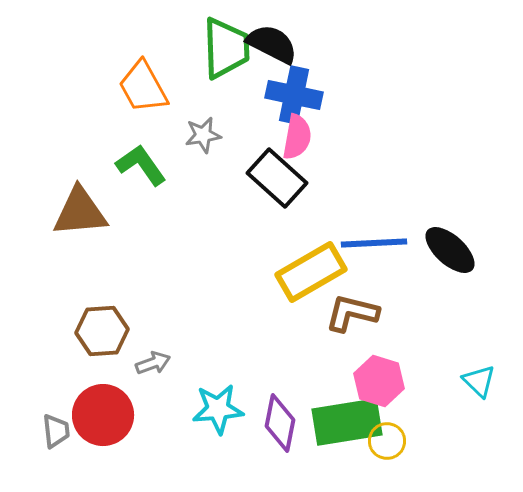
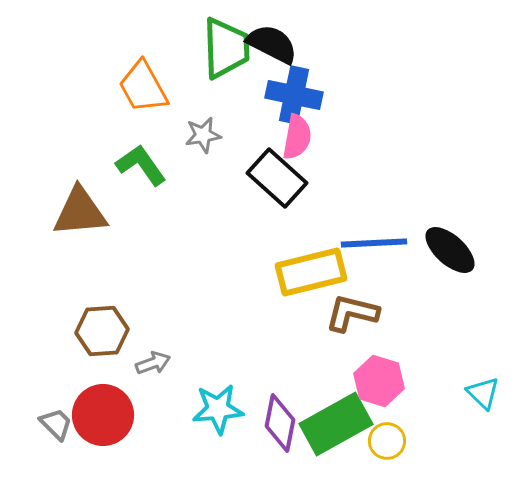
yellow rectangle: rotated 16 degrees clockwise
cyan triangle: moved 4 px right, 12 px down
green rectangle: moved 11 px left, 2 px down; rotated 20 degrees counterclockwise
gray trapezoid: moved 7 px up; rotated 39 degrees counterclockwise
